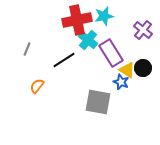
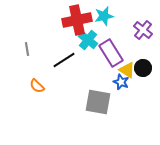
gray line: rotated 32 degrees counterclockwise
orange semicircle: rotated 84 degrees counterclockwise
